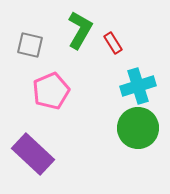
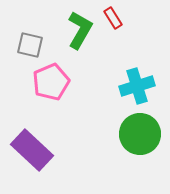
red rectangle: moved 25 px up
cyan cross: moved 1 px left
pink pentagon: moved 9 px up
green circle: moved 2 px right, 6 px down
purple rectangle: moved 1 px left, 4 px up
